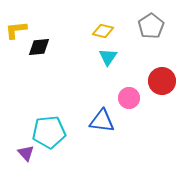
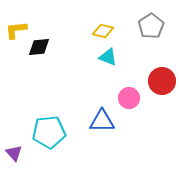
cyan triangle: rotated 42 degrees counterclockwise
blue triangle: rotated 8 degrees counterclockwise
purple triangle: moved 12 px left
